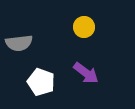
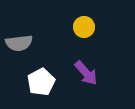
purple arrow: rotated 12 degrees clockwise
white pentagon: rotated 24 degrees clockwise
